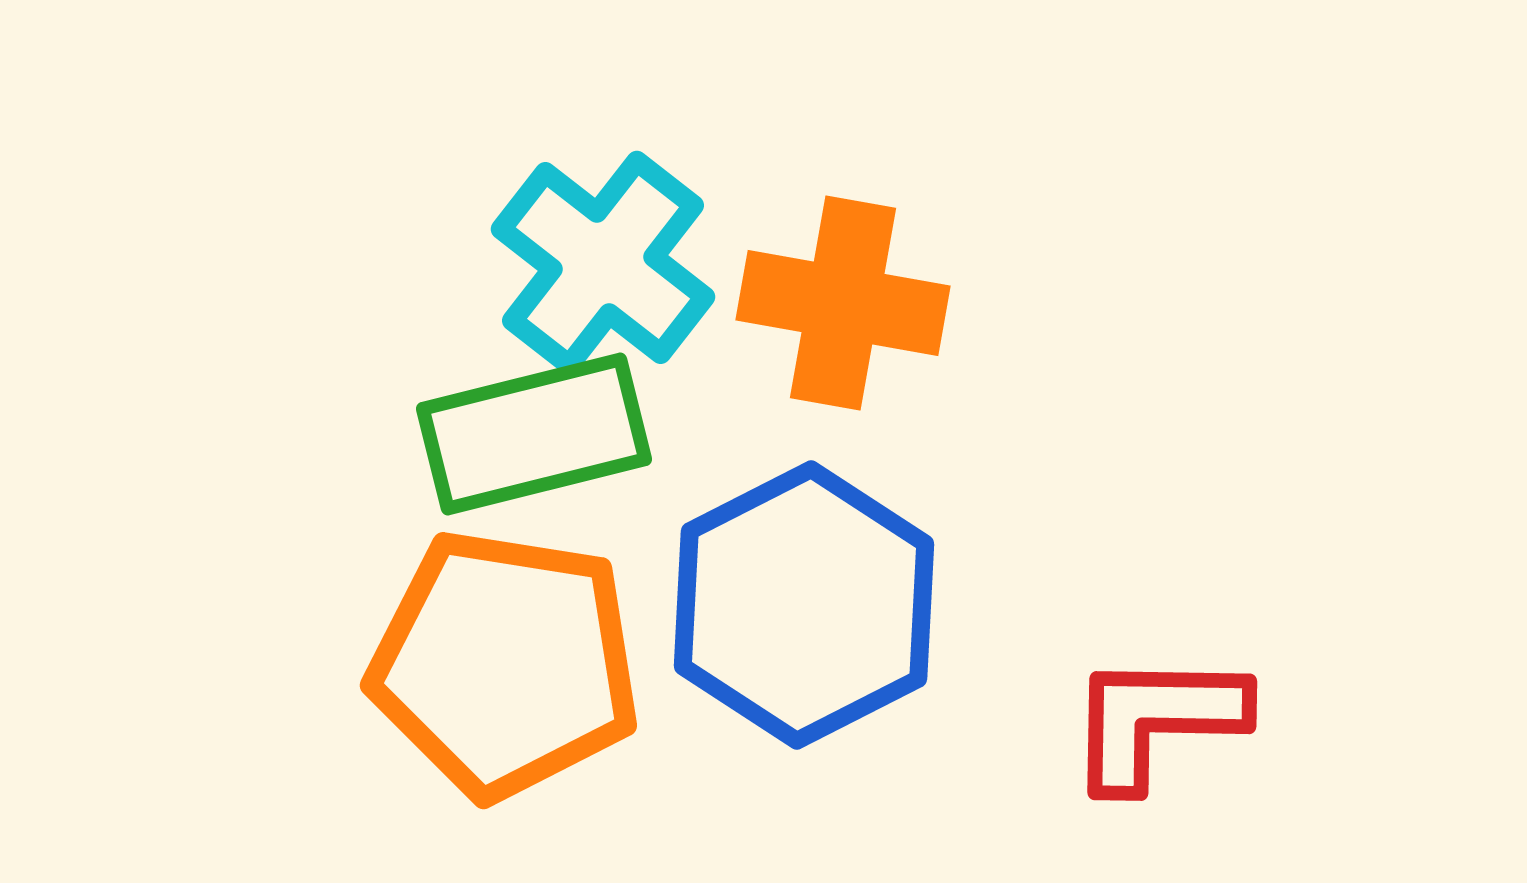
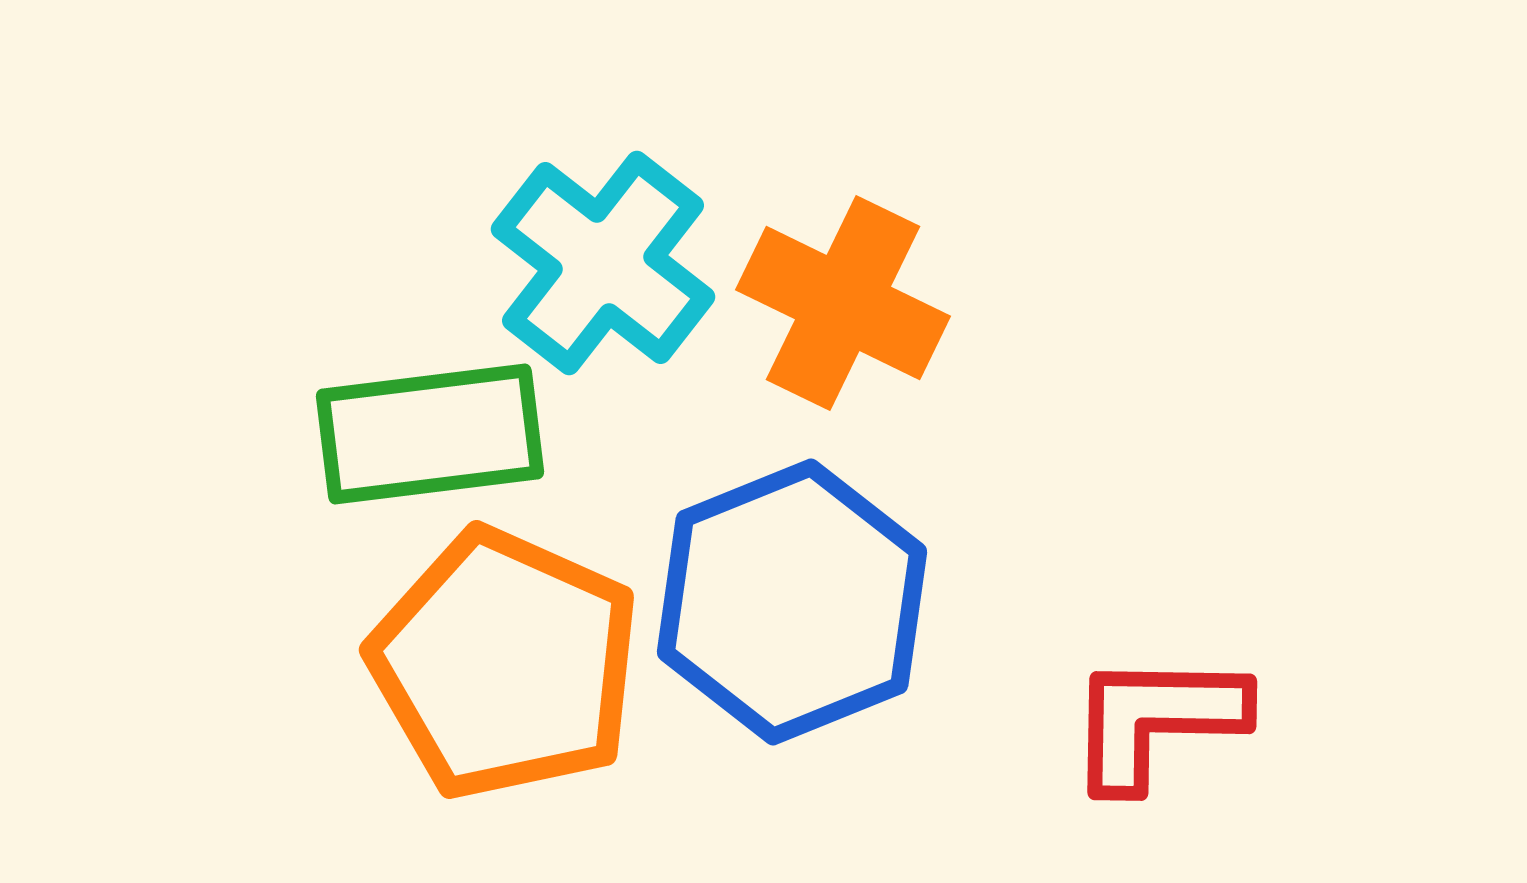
orange cross: rotated 16 degrees clockwise
green rectangle: moved 104 px left; rotated 7 degrees clockwise
blue hexagon: moved 12 px left, 3 px up; rotated 5 degrees clockwise
orange pentagon: rotated 15 degrees clockwise
